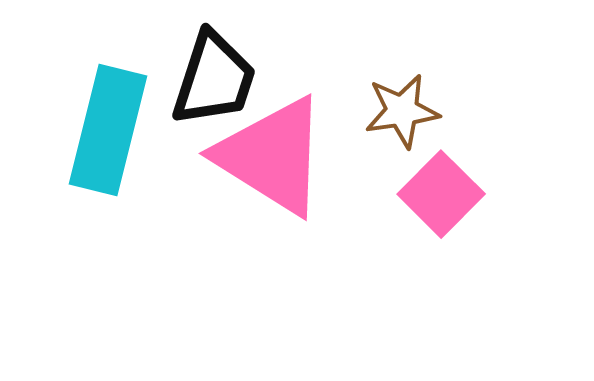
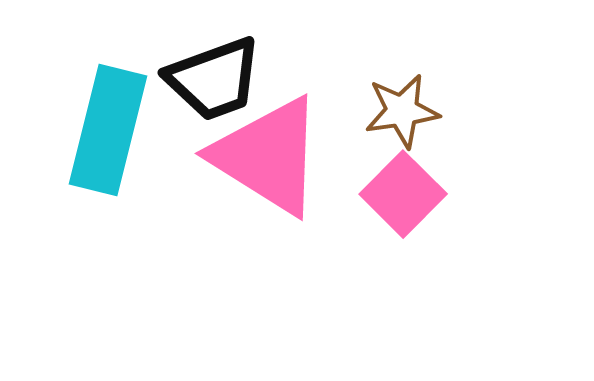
black trapezoid: rotated 52 degrees clockwise
pink triangle: moved 4 px left
pink square: moved 38 px left
